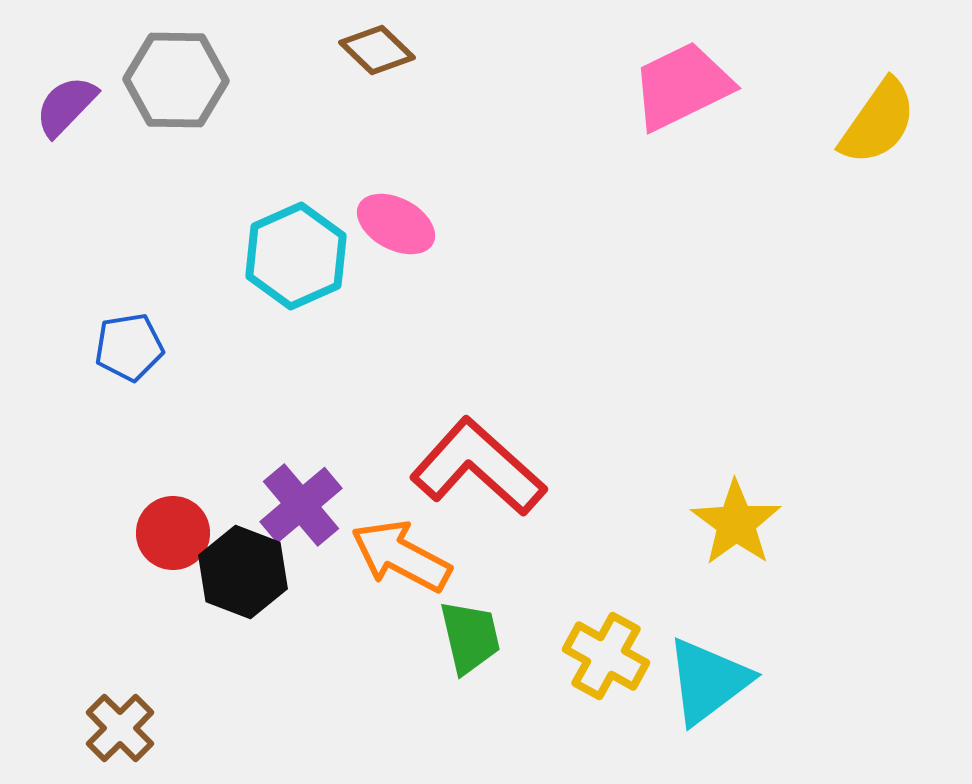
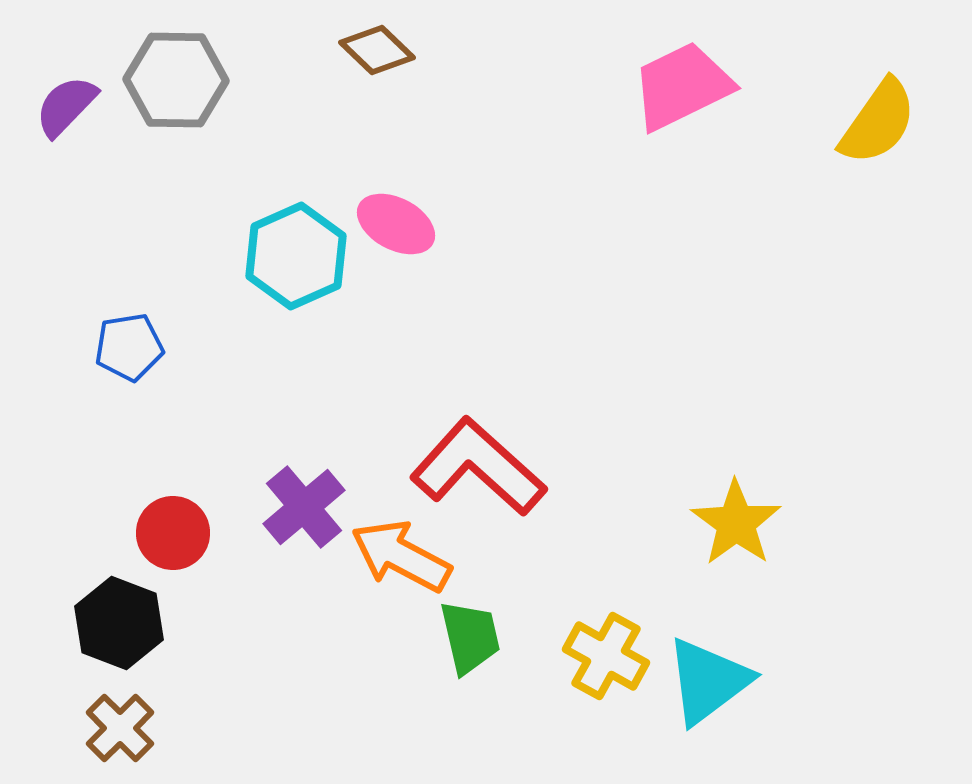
purple cross: moved 3 px right, 2 px down
black hexagon: moved 124 px left, 51 px down
